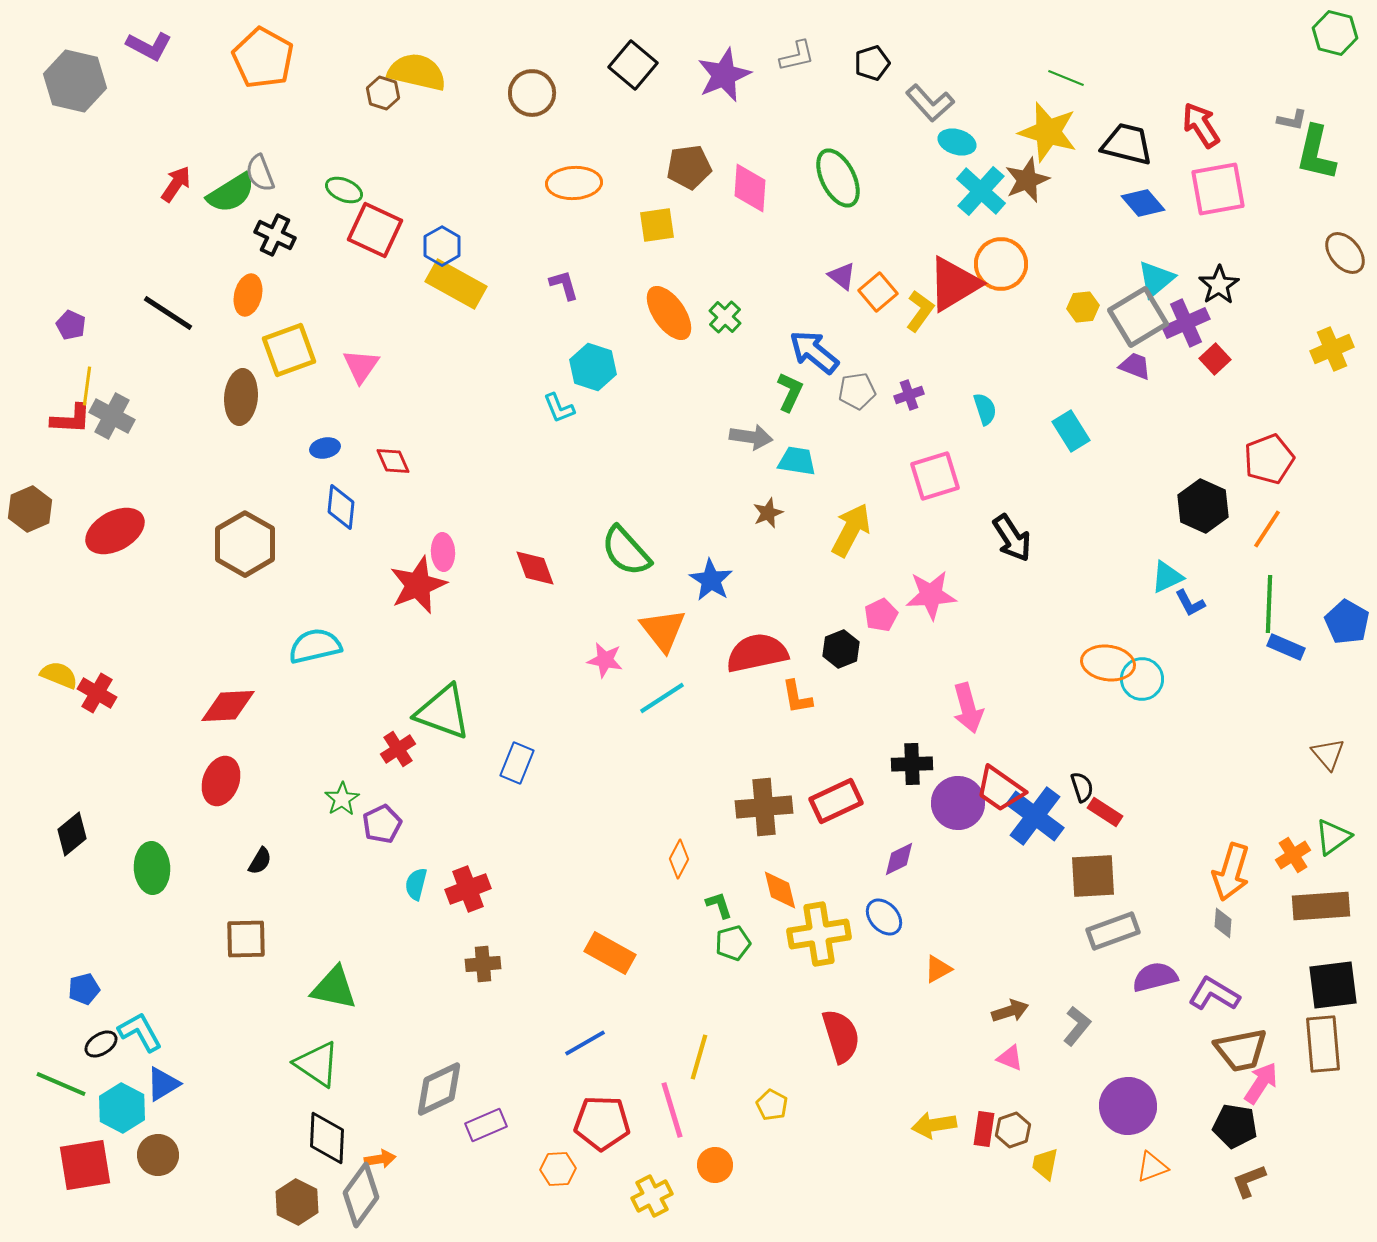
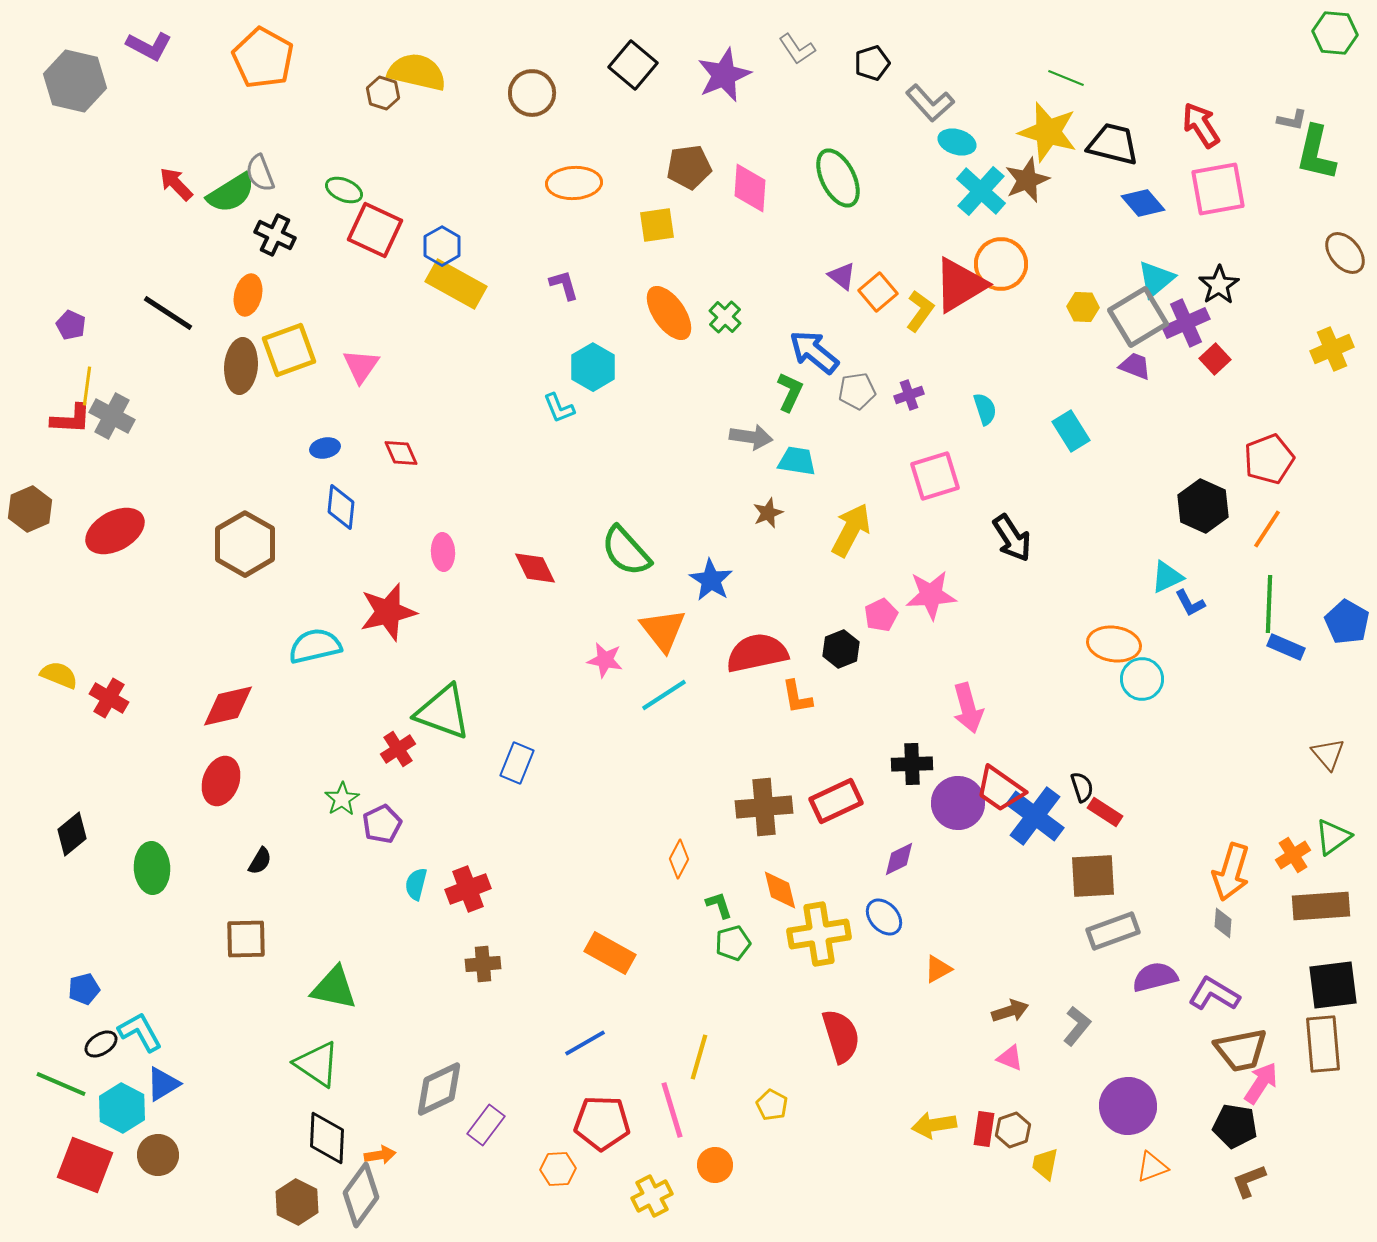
green hexagon at (1335, 33): rotated 9 degrees counterclockwise
gray L-shape at (797, 56): moved 7 px up; rotated 69 degrees clockwise
black trapezoid at (1127, 144): moved 14 px left
red arrow at (176, 184): rotated 78 degrees counterclockwise
red triangle at (954, 284): moved 6 px right, 1 px down
yellow hexagon at (1083, 307): rotated 8 degrees clockwise
cyan hexagon at (593, 367): rotated 12 degrees clockwise
brown ellipse at (241, 397): moved 31 px up
red diamond at (393, 461): moved 8 px right, 8 px up
red diamond at (535, 568): rotated 6 degrees counterclockwise
red star at (418, 585): moved 30 px left, 27 px down; rotated 8 degrees clockwise
orange ellipse at (1108, 663): moved 6 px right, 19 px up
red cross at (97, 693): moved 12 px right, 5 px down
cyan line at (662, 698): moved 2 px right, 3 px up
red diamond at (228, 706): rotated 10 degrees counterclockwise
purple rectangle at (486, 1125): rotated 30 degrees counterclockwise
orange arrow at (380, 1159): moved 4 px up
red square at (85, 1165): rotated 30 degrees clockwise
